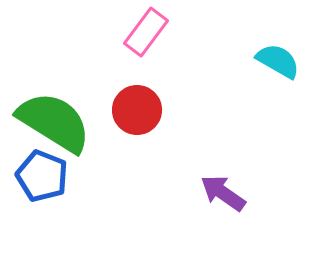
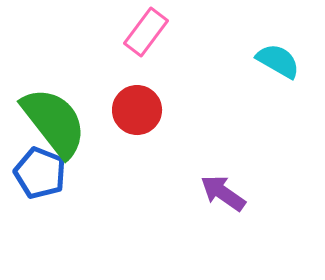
green semicircle: rotated 20 degrees clockwise
blue pentagon: moved 2 px left, 3 px up
